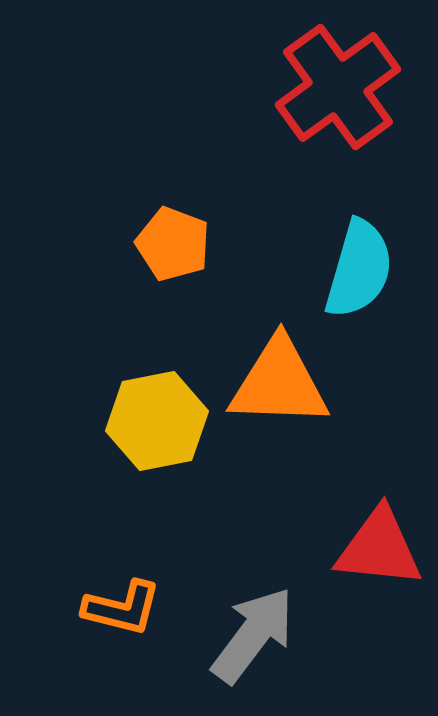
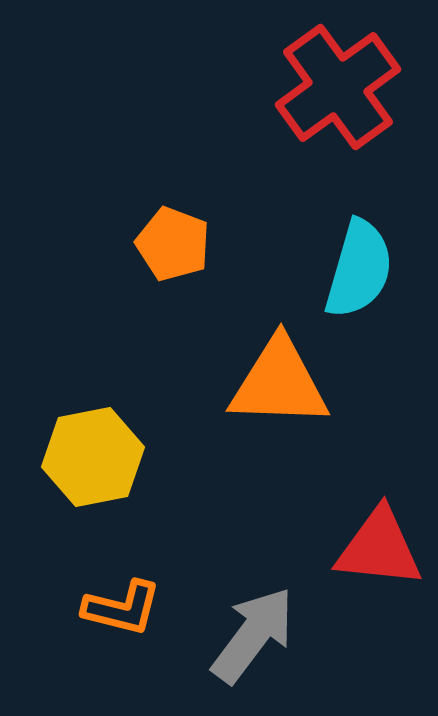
yellow hexagon: moved 64 px left, 36 px down
